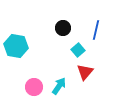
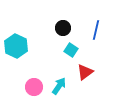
cyan hexagon: rotated 15 degrees clockwise
cyan square: moved 7 px left; rotated 16 degrees counterclockwise
red triangle: rotated 12 degrees clockwise
